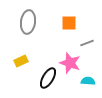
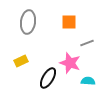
orange square: moved 1 px up
